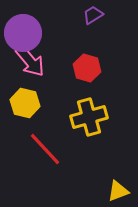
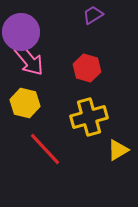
purple circle: moved 2 px left, 1 px up
pink arrow: moved 1 px left, 1 px up
yellow triangle: moved 41 px up; rotated 10 degrees counterclockwise
